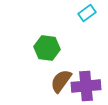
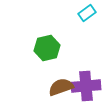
green hexagon: rotated 20 degrees counterclockwise
brown semicircle: moved 6 px down; rotated 35 degrees clockwise
